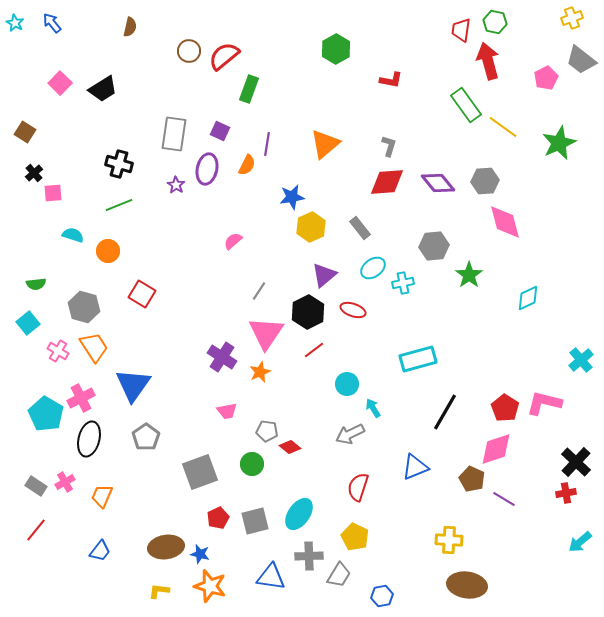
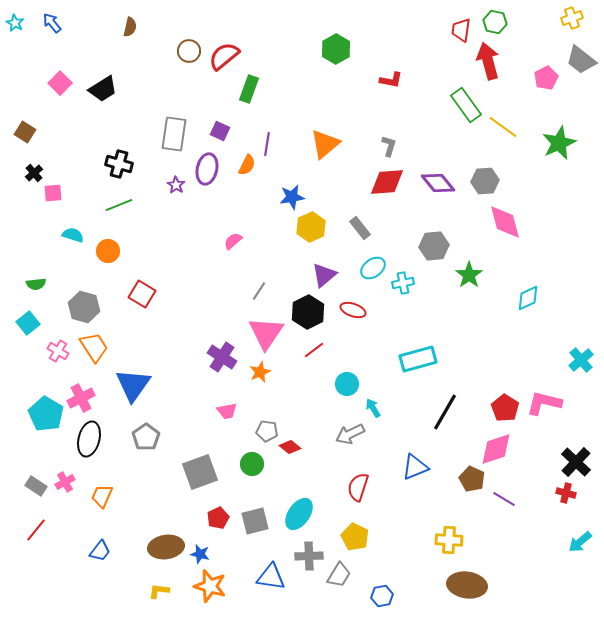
red cross at (566, 493): rotated 24 degrees clockwise
